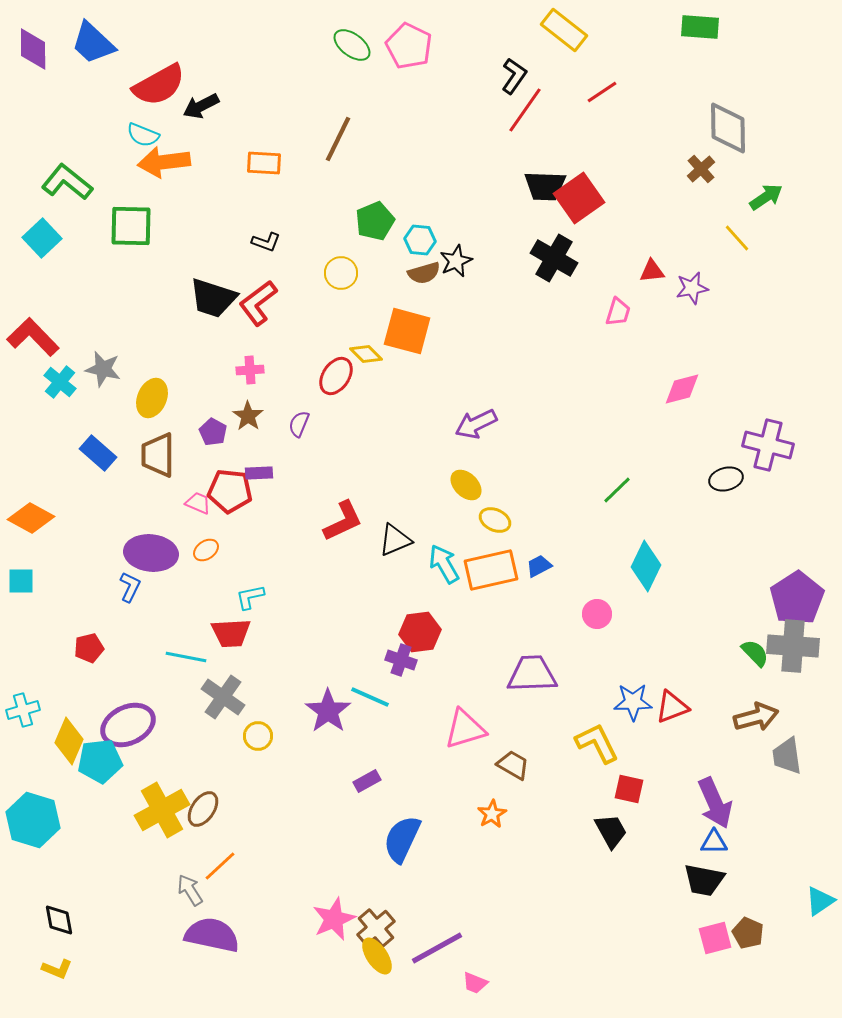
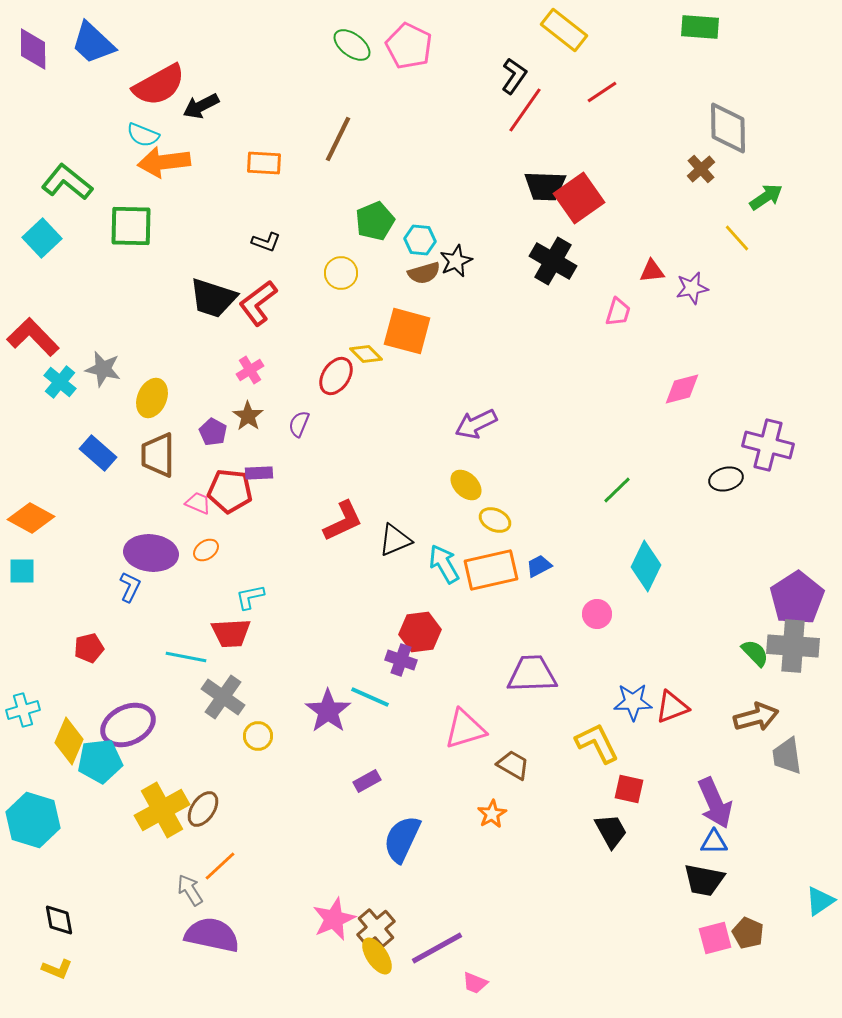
black cross at (554, 258): moved 1 px left, 3 px down
pink cross at (250, 370): rotated 28 degrees counterclockwise
cyan square at (21, 581): moved 1 px right, 10 px up
